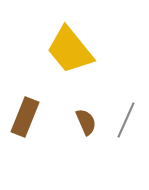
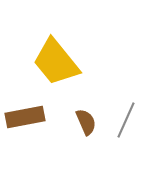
yellow trapezoid: moved 14 px left, 12 px down
brown rectangle: rotated 57 degrees clockwise
